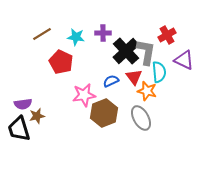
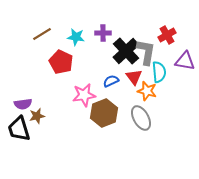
purple triangle: moved 1 px right, 1 px down; rotated 15 degrees counterclockwise
